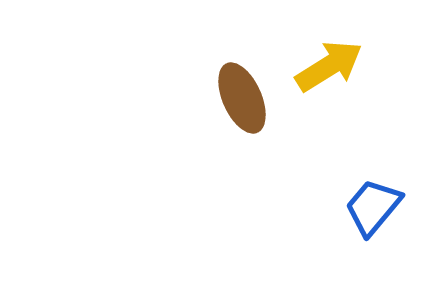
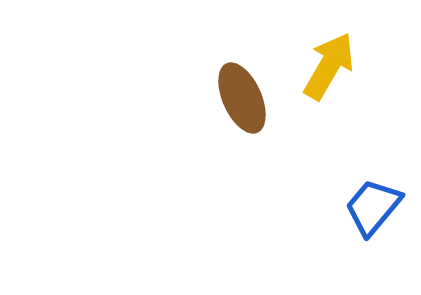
yellow arrow: rotated 28 degrees counterclockwise
